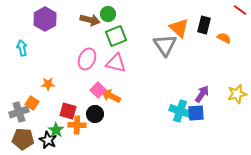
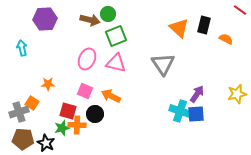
purple hexagon: rotated 25 degrees clockwise
orange semicircle: moved 2 px right, 1 px down
gray triangle: moved 2 px left, 19 px down
pink square: moved 13 px left, 1 px down; rotated 21 degrees counterclockwise
purple arrow: moved 5 px left
blue square: moved 1 px down
green star: moved 6 px right, 2 px up; rotated 21 degrees clockwise
black star: moved 2 px left, 3 px down
